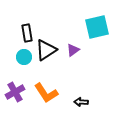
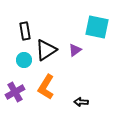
cyan square: rotated 25 degrees clockwise
black rectangle: moved 2 px left, 2 px up
purple triangle: moved 2 px right
cyan circle: moved 3 px down
orange L-shape: moved 6 px up; rotated 65 degrees clockwise
